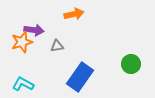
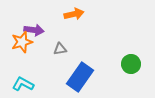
gray triangle: moved 3 px right, 3 px down
